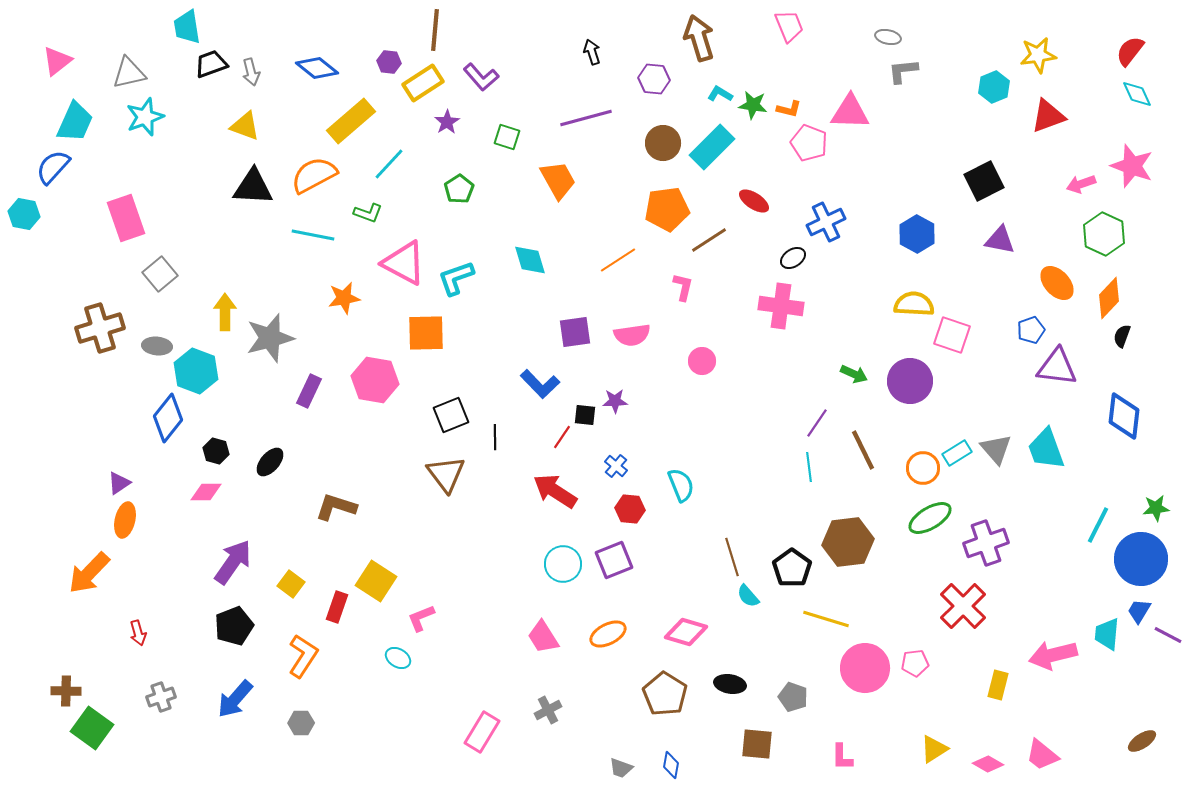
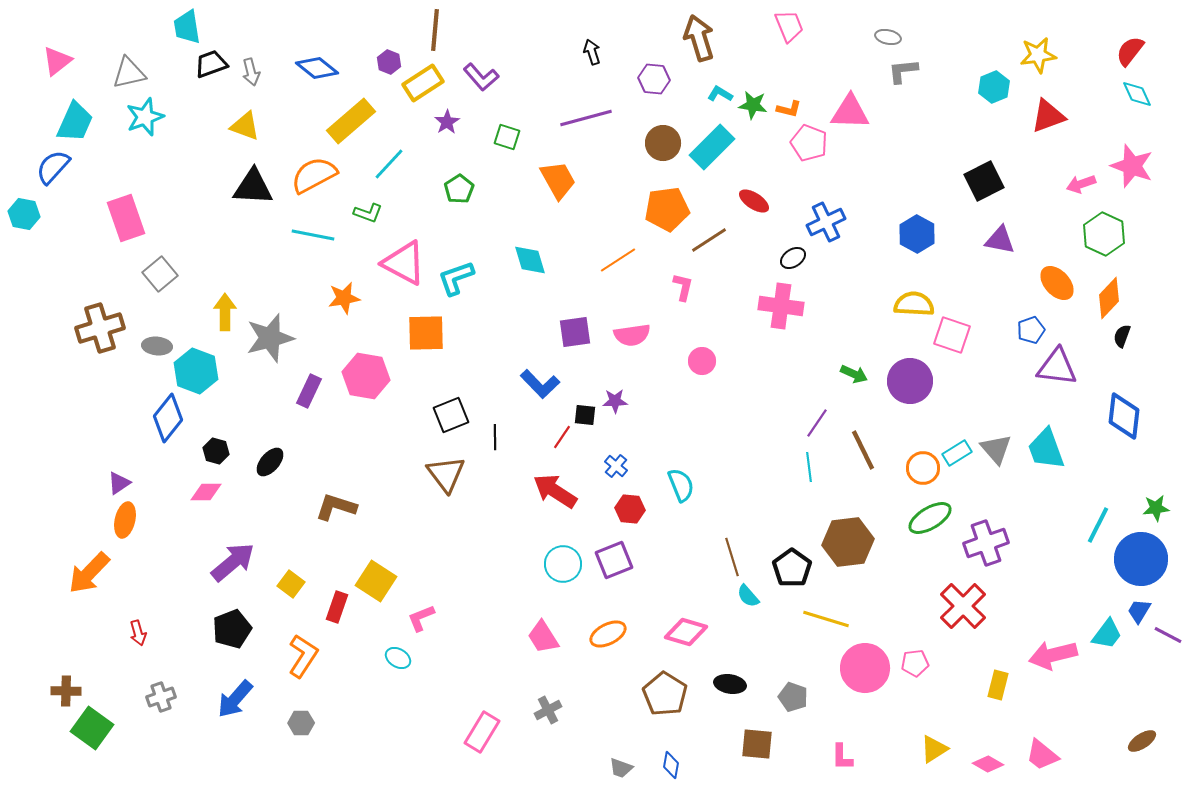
purple hexagon at (389, 62): rotated 15 degrees clockwise
pink hexagon at (375, 380): moved 9 px left, 4 px up
purple arrow at (233, 562): rotated 15 degrees clockwise
black pentagon at (234, 626): moved 2 px left, 3 px down
cyan trapezoid at (1107, 634): rotated 148 degrees counterclockwise
